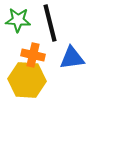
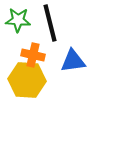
blue triangle: moved 1 px right, 3 px down
